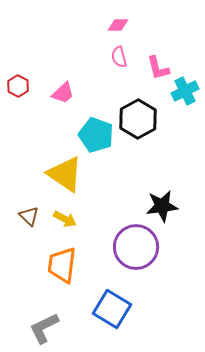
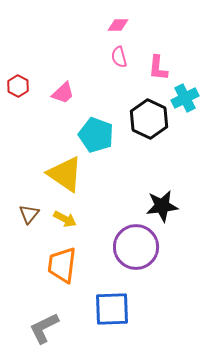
pink L-shape: rotated 20 degrees clockwise
cyan cross: moved 7 px down
black hexagon: moved 11 px right; rotated 6 degrees counterclockwise
brown triangle: moved 2 px up; rotated 25 degrees clockwise
blue square: rotated 33 degrees counterclockwise
